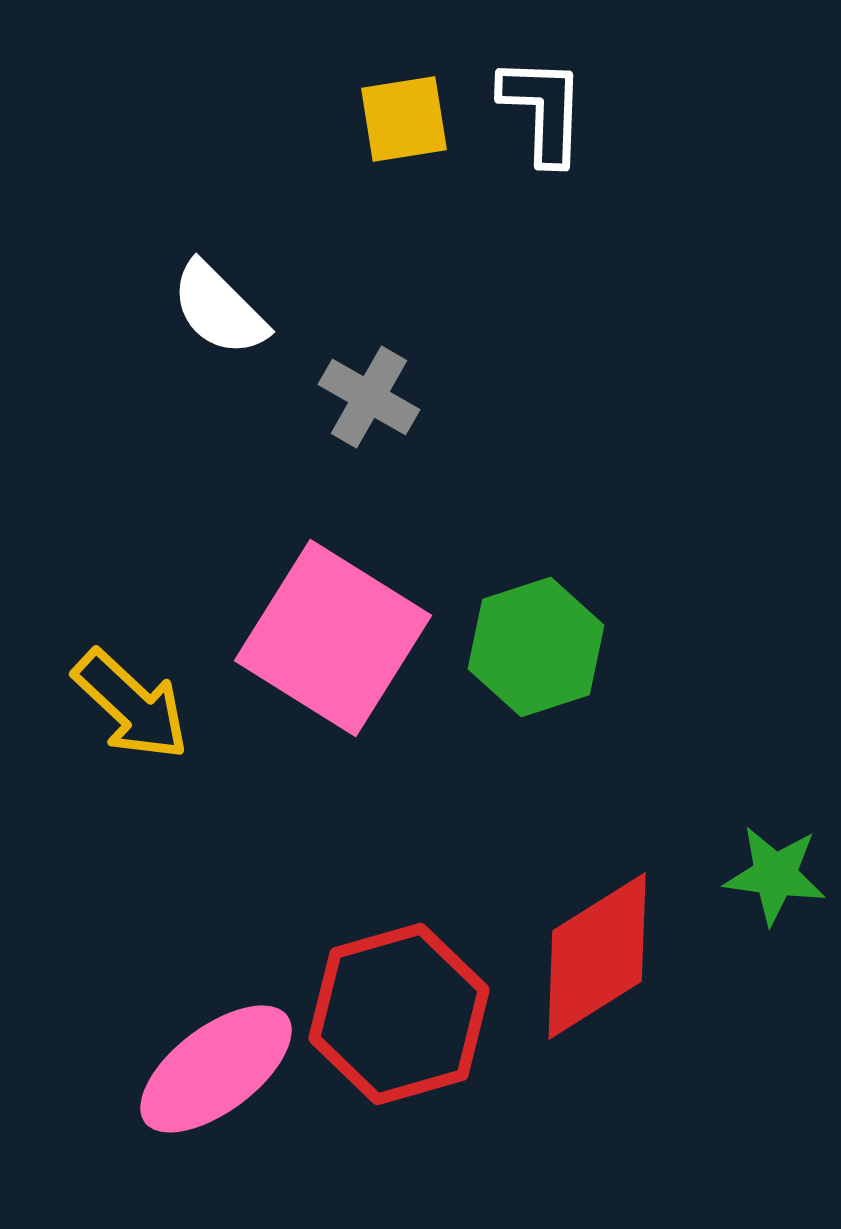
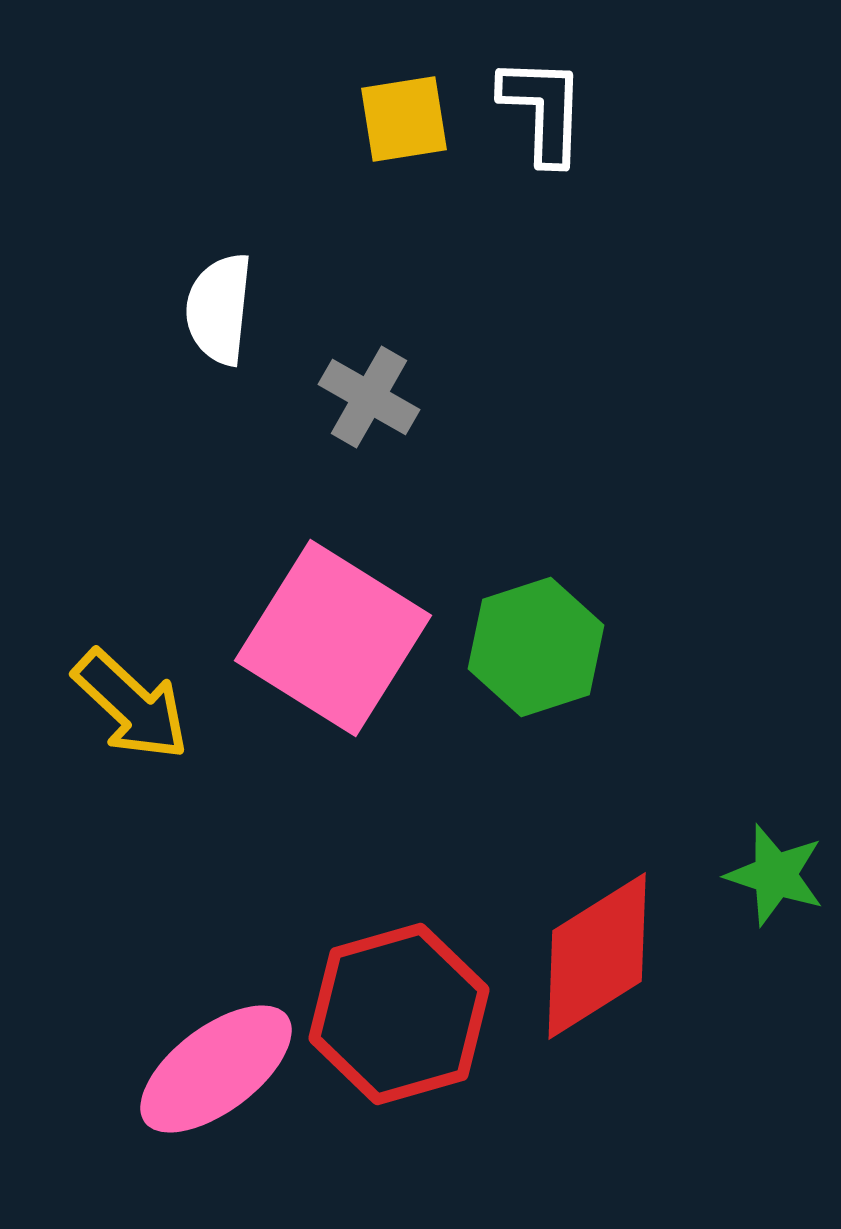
white semicircle: rotated 51 degrees clockwise
green star: rotated 10 degrees clockwise
